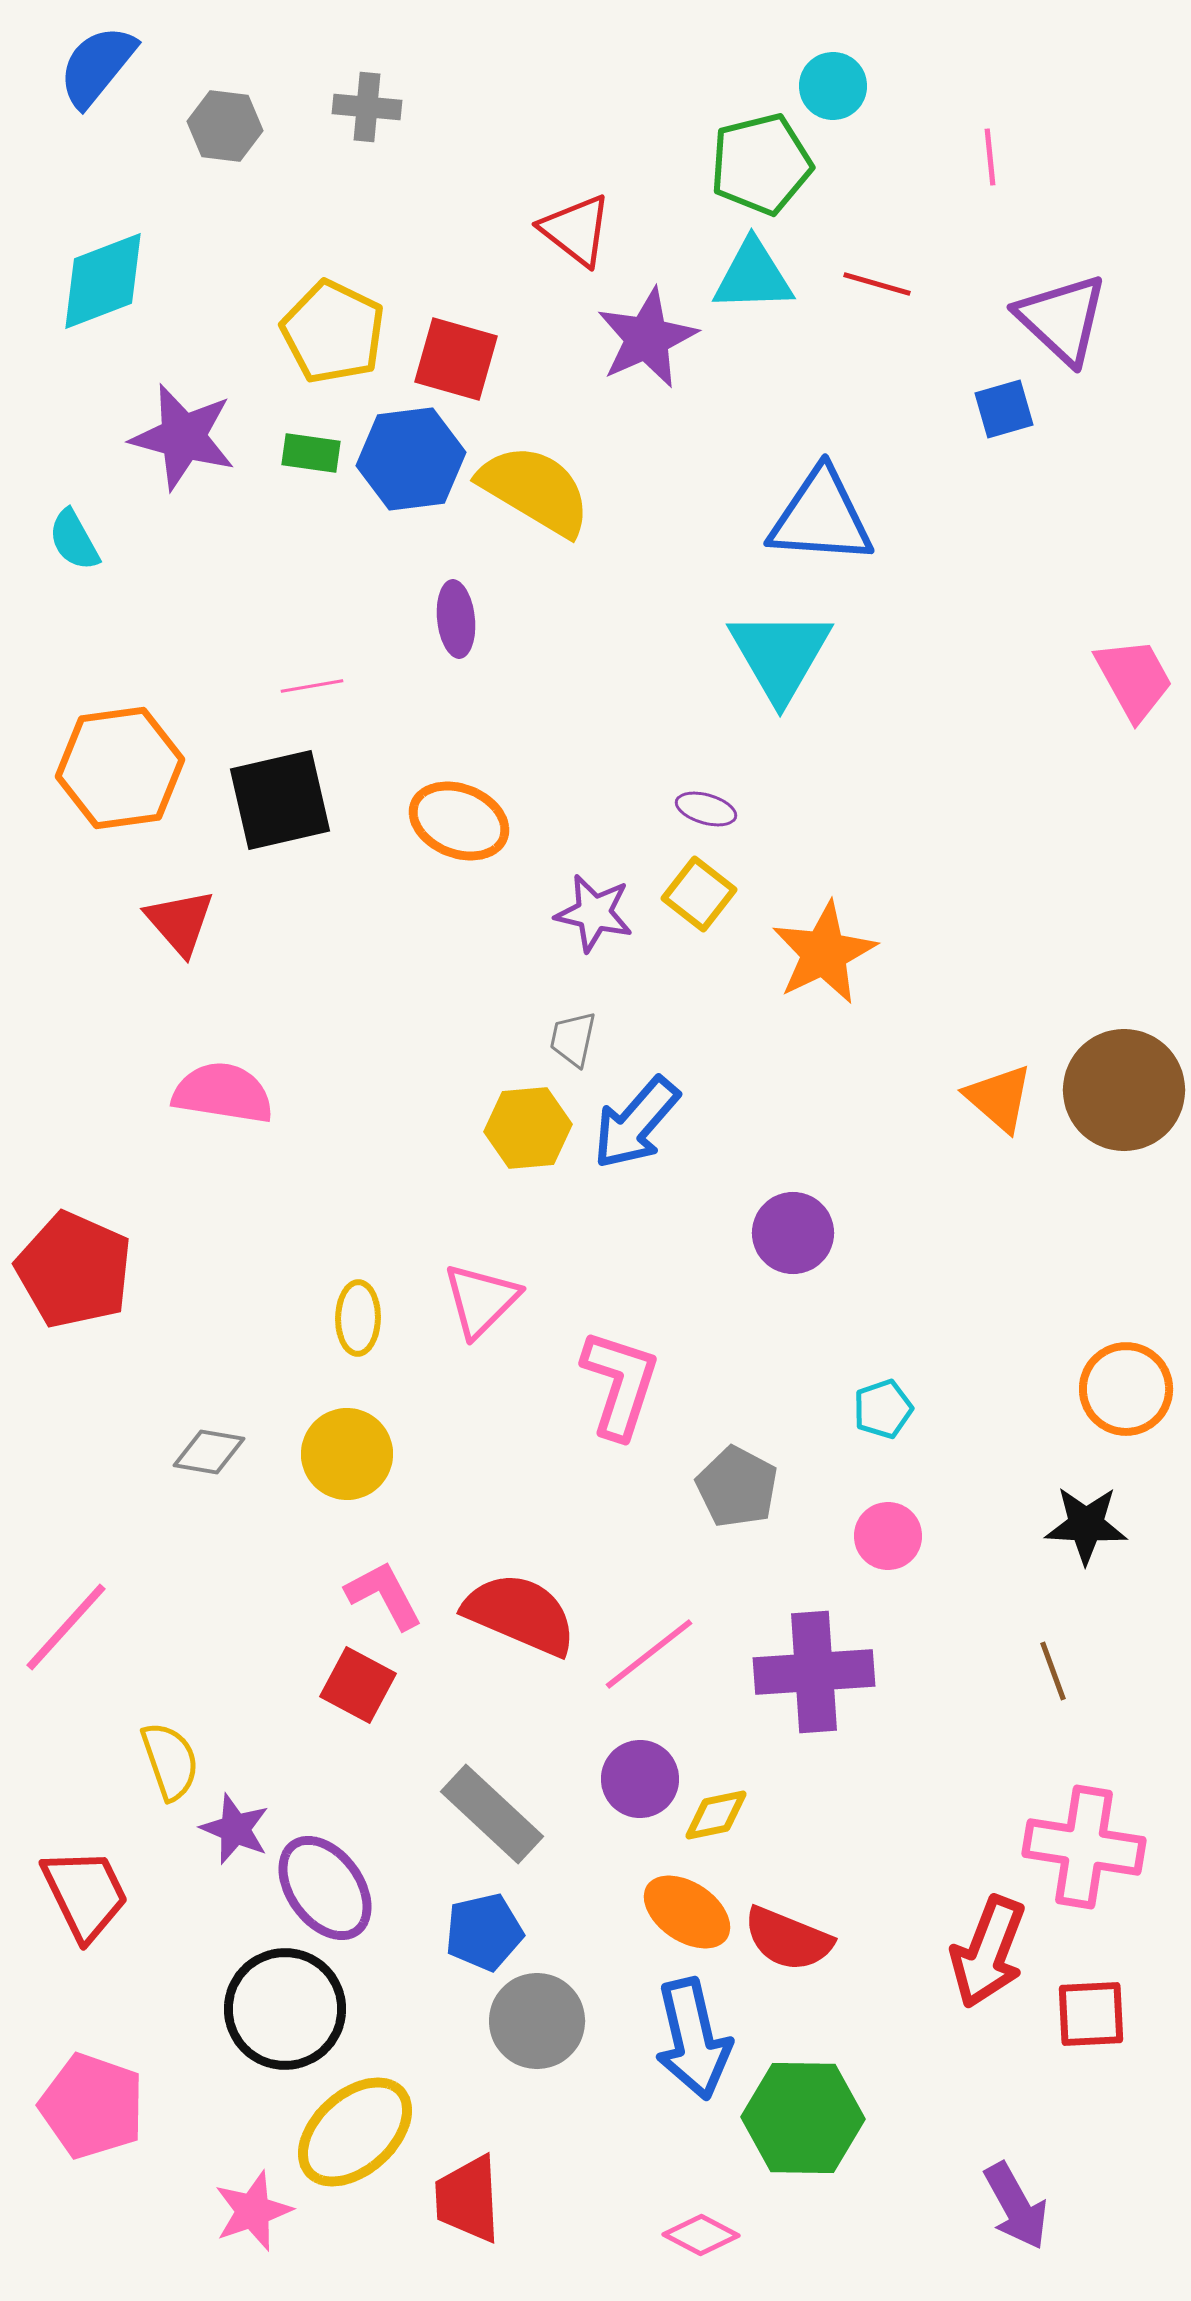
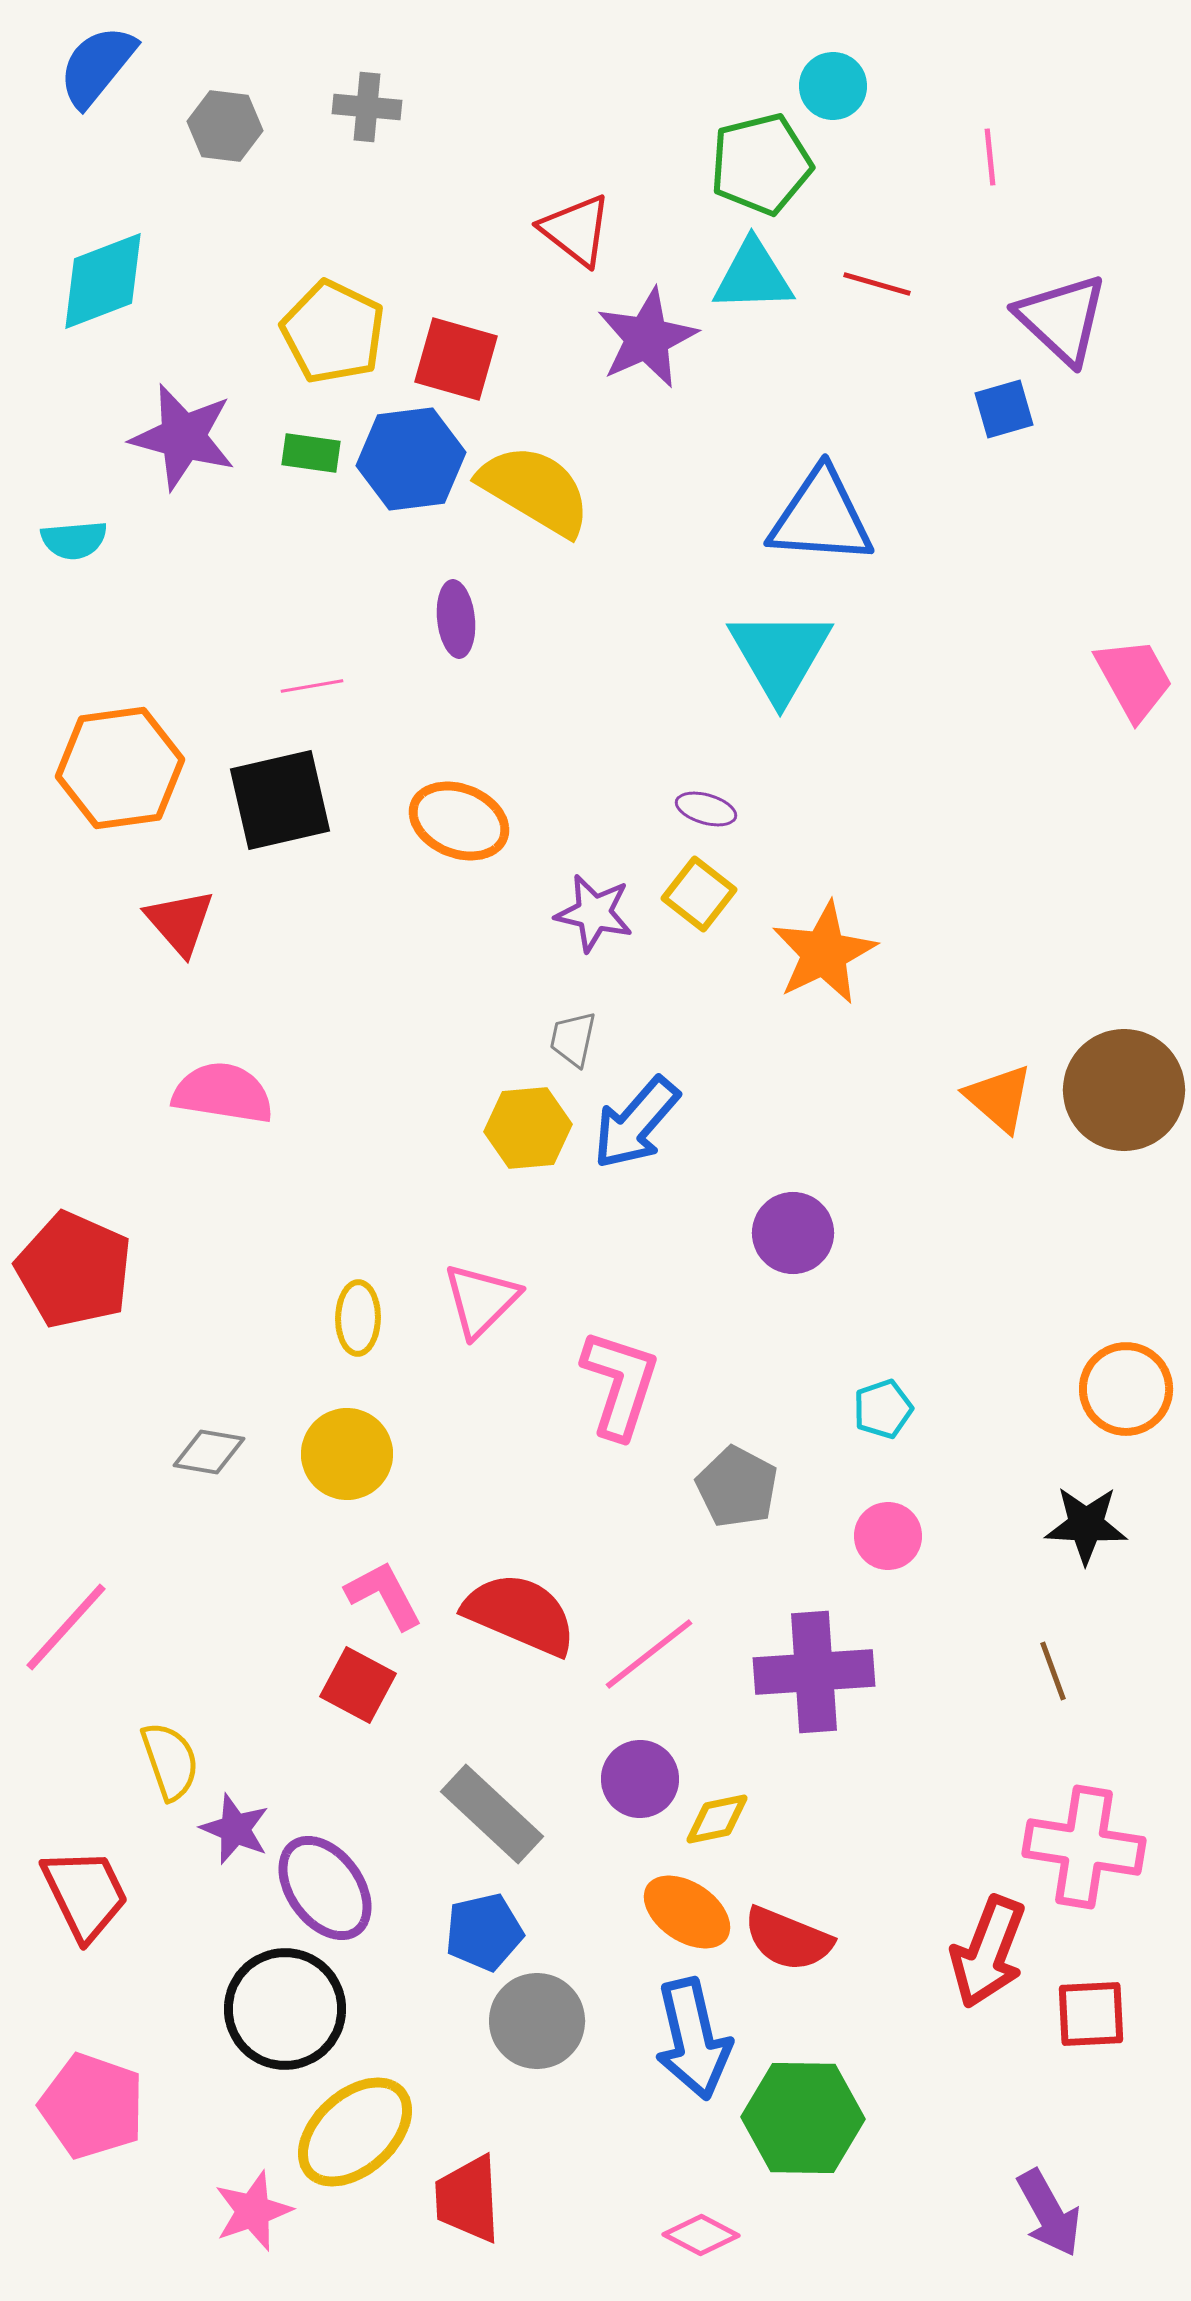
cyan semicircle at (74, 540): rotated 66 degrees counterclockwise
yellow diamond at (716, 1815): moved 1 px right, 4 px down
purple arrow at (1016, 2206): moved 33 px right, 7 px down
